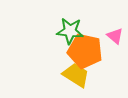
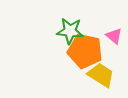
pink triangle: moved 1 px left
yellow trapezoid: moved 25 px right
